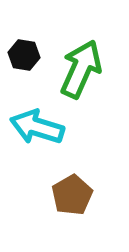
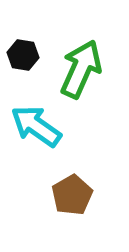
black hexagon: moved 1 px left
cyan arrow: moved 1 px left, 1 px up; rotated 18 degrees clockwise
